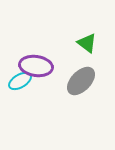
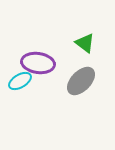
green triangle: moved 2 px left
purple ellipse: moved 2 px right, 3 px up
